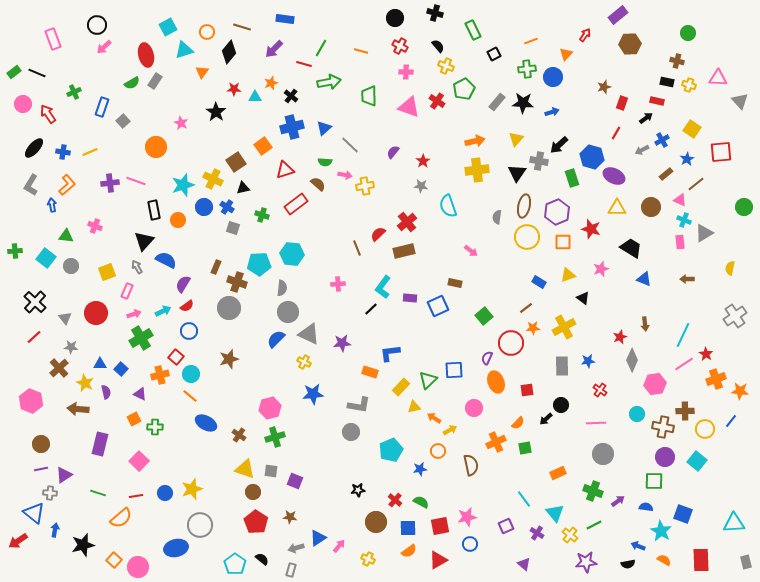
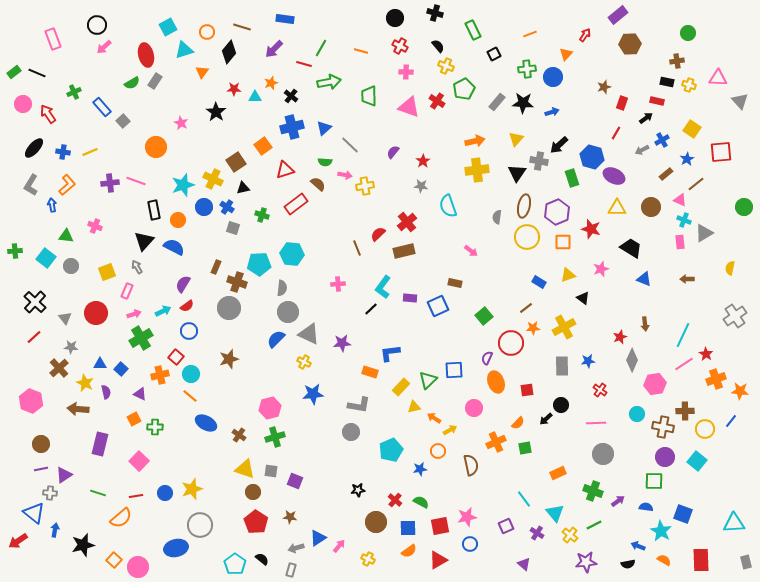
orange line at (531, 41): moved 1 px left, 7 px up
brown cross at (677, 61): rotated 24 degrees counterclockwise
blue rectangle at (102, 107): rotated 60 degrees counterclockwise
blue semicircle at (166, 260): moved 8 px right, 13 px up
